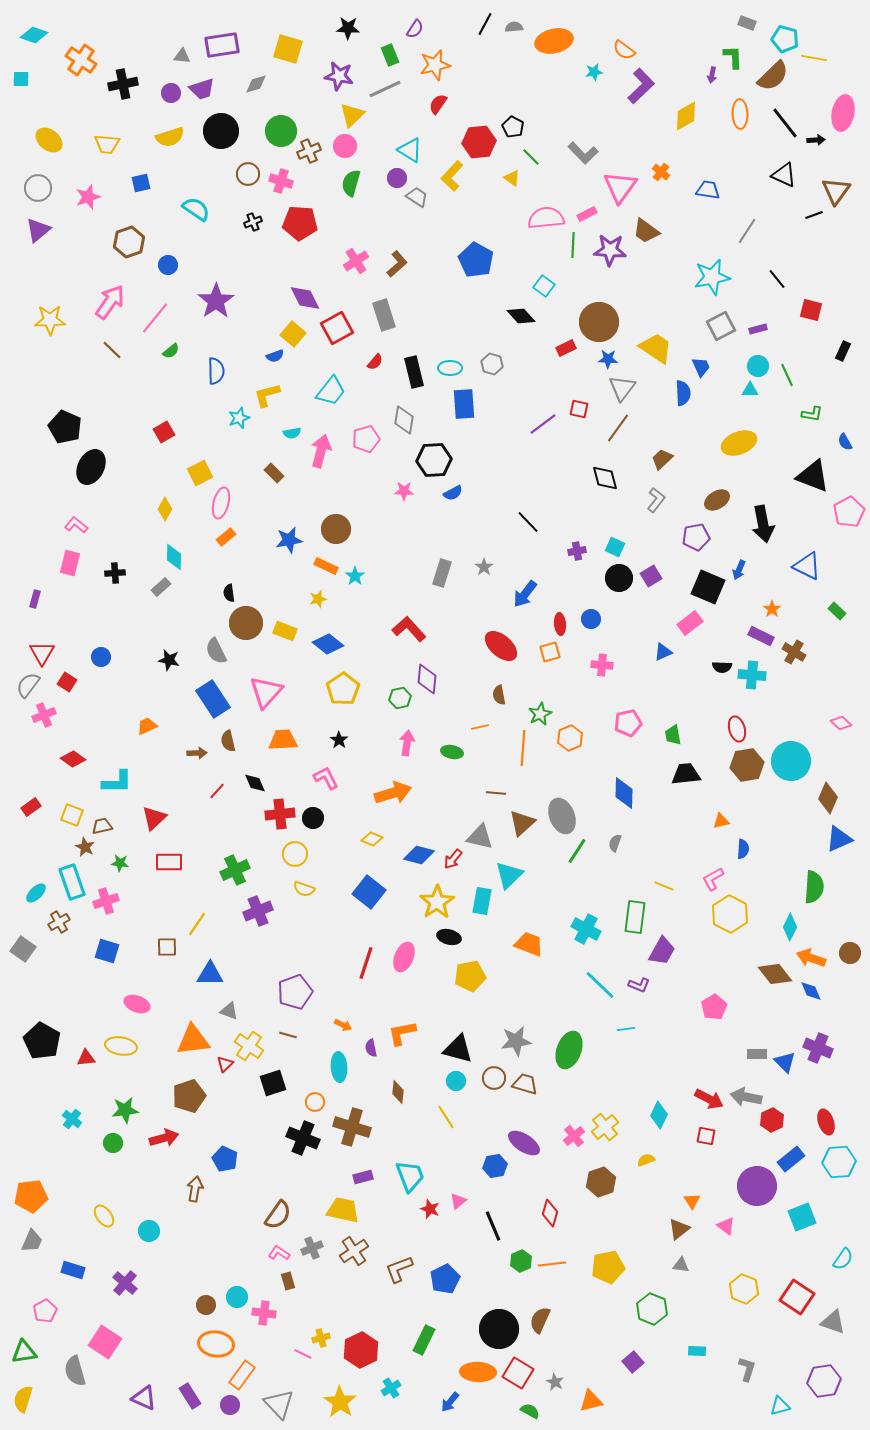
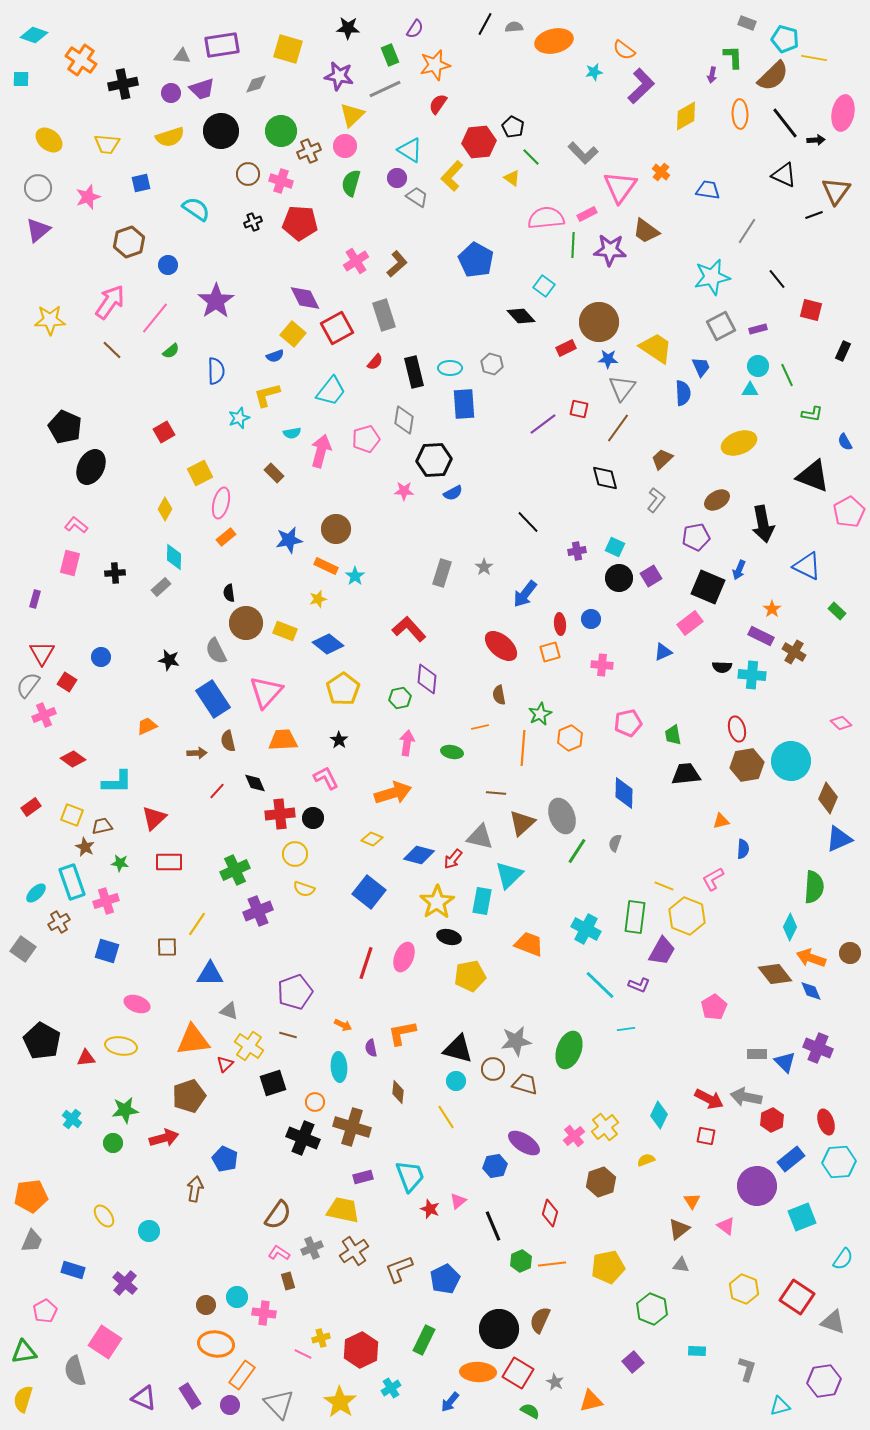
yellow hexagon at (730, 914): moved 43 px left, 2 px down; rotated 6 degrees counterclockwise
brown circle at (494, 1078): moved 1 px left, 9 px up
